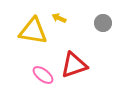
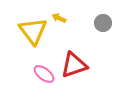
yellow triangle: rotated 44 degrees clockwise
pink ellipse: moved 1 px right, 1 px up
